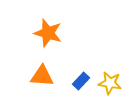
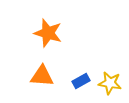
blue rectangle: rotated 18 degrees clockwise
